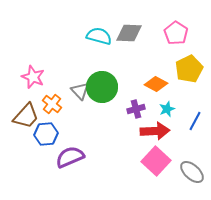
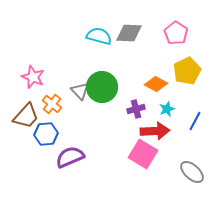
yellow pentagon: moved 2 px left, 2 px down
pink square: moved 13 px left, 7 px up; rotated 12 degrees counterclockwise
